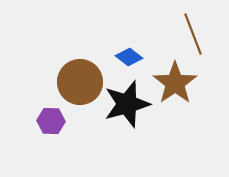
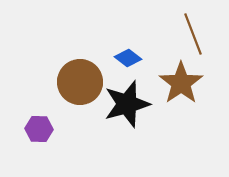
blue diamond: moved 1 px left, 1 px down
brown star: moved 6 px right
purple hexagon: moved 12 px left, 8 px down
